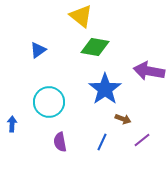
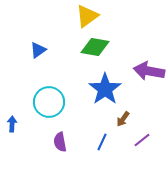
yellow triangle: moved 6 px right; rotated 45 degrees clockwise
brown arrow: rotated 105 degrees clockwise
